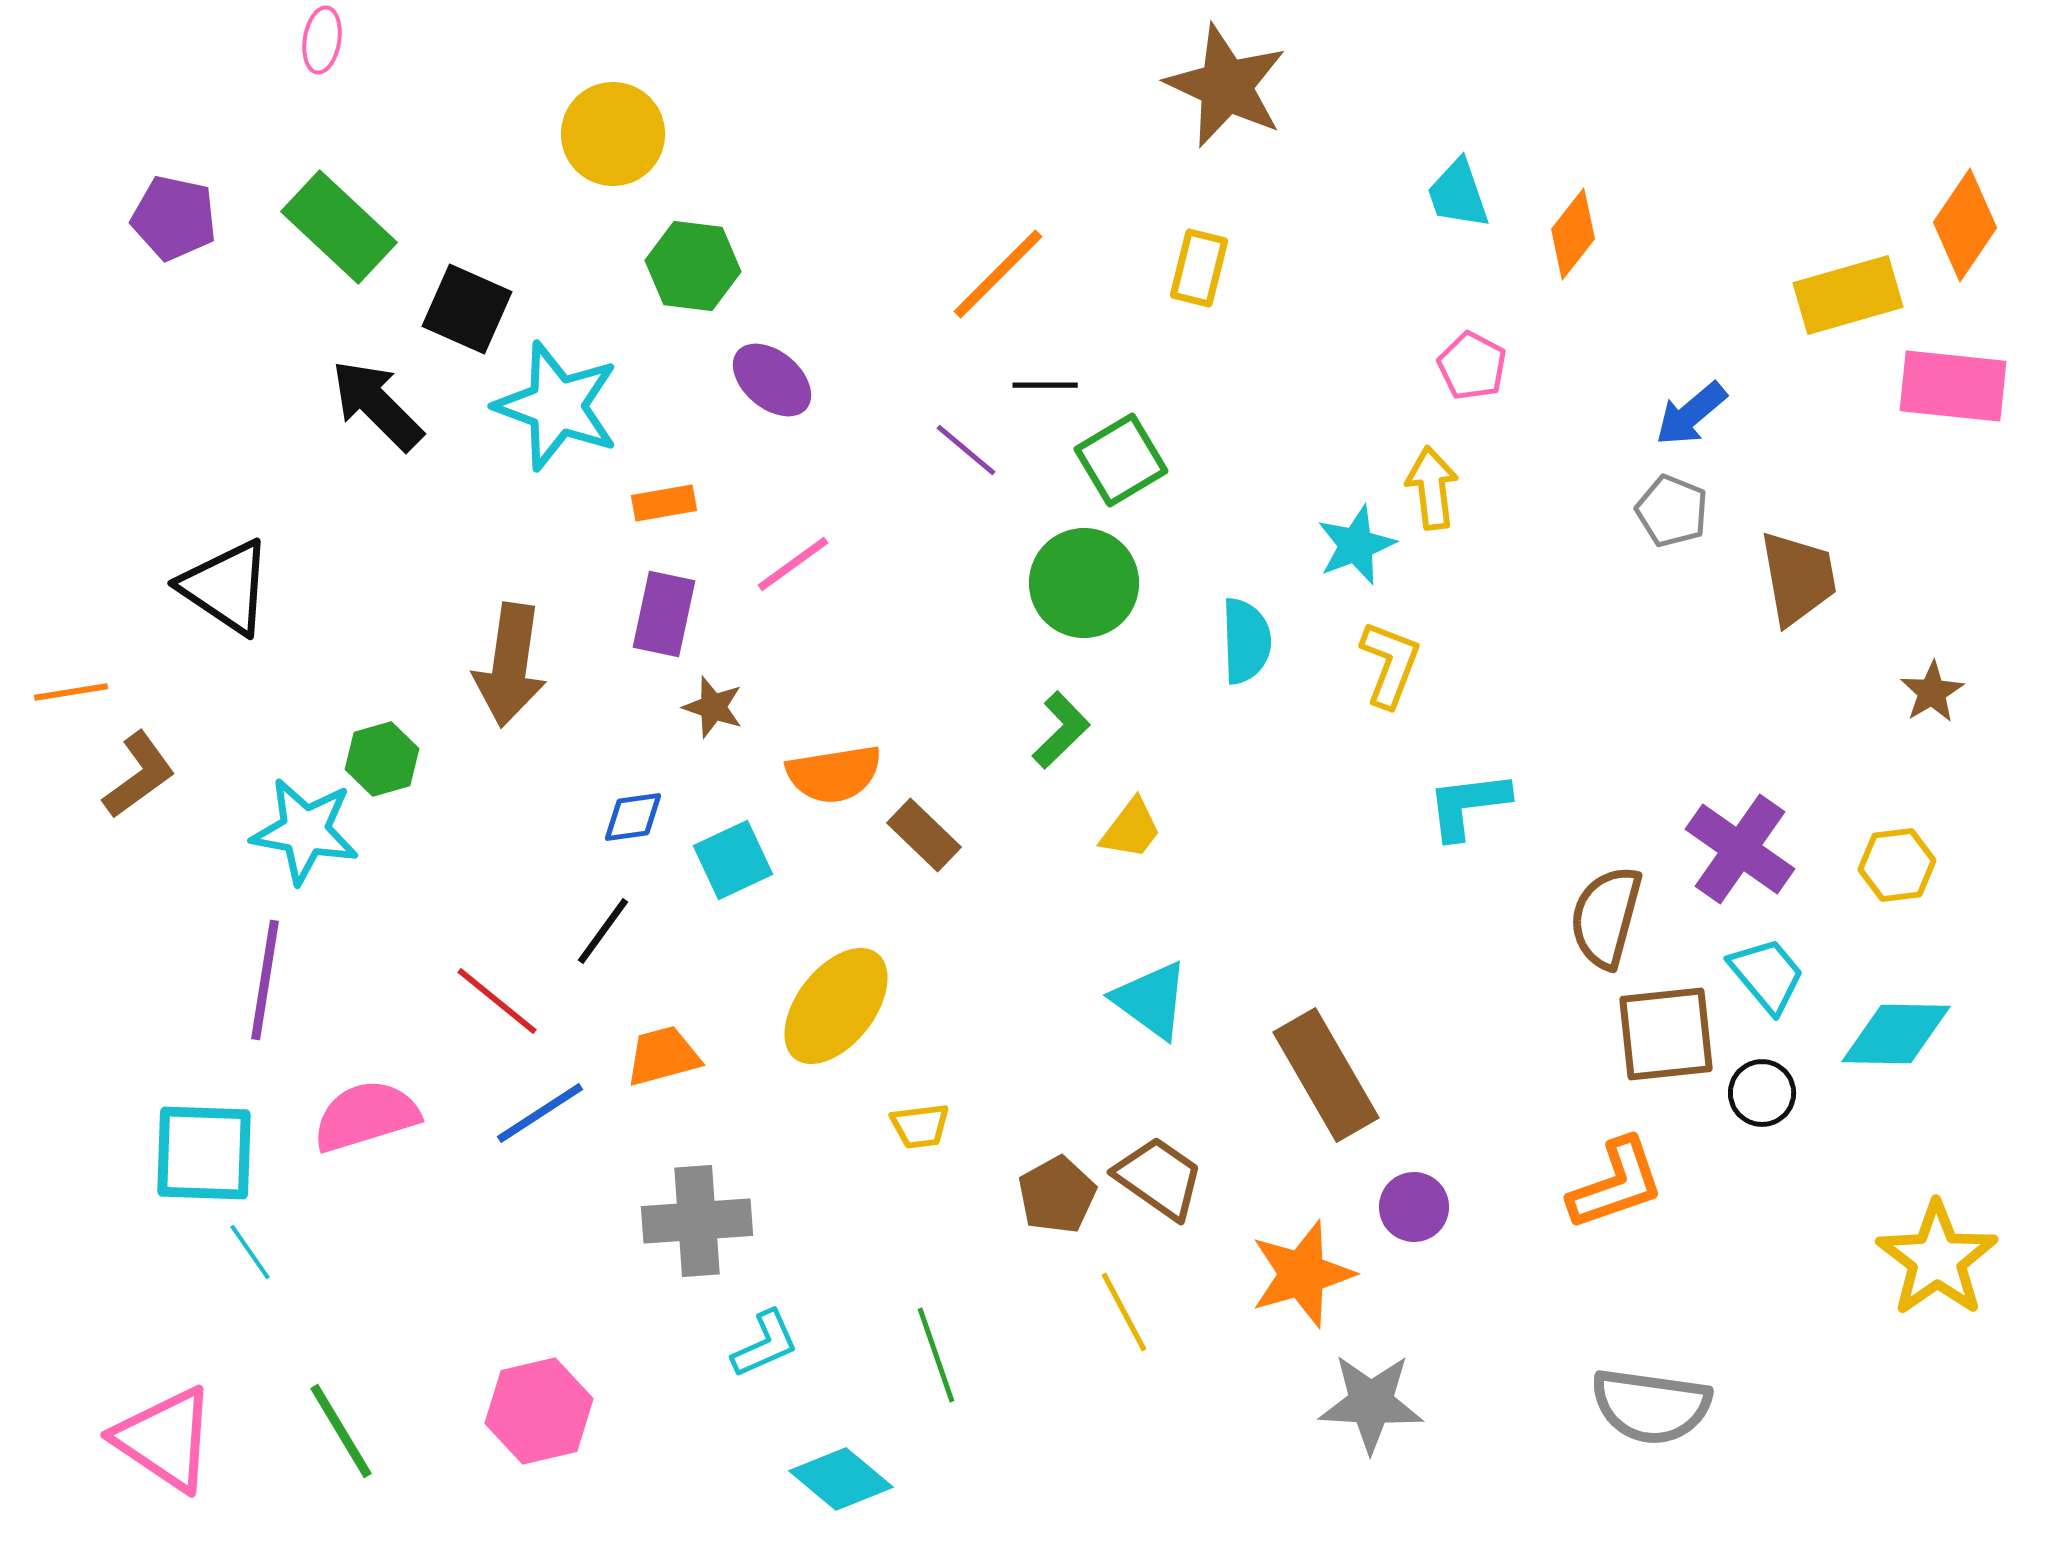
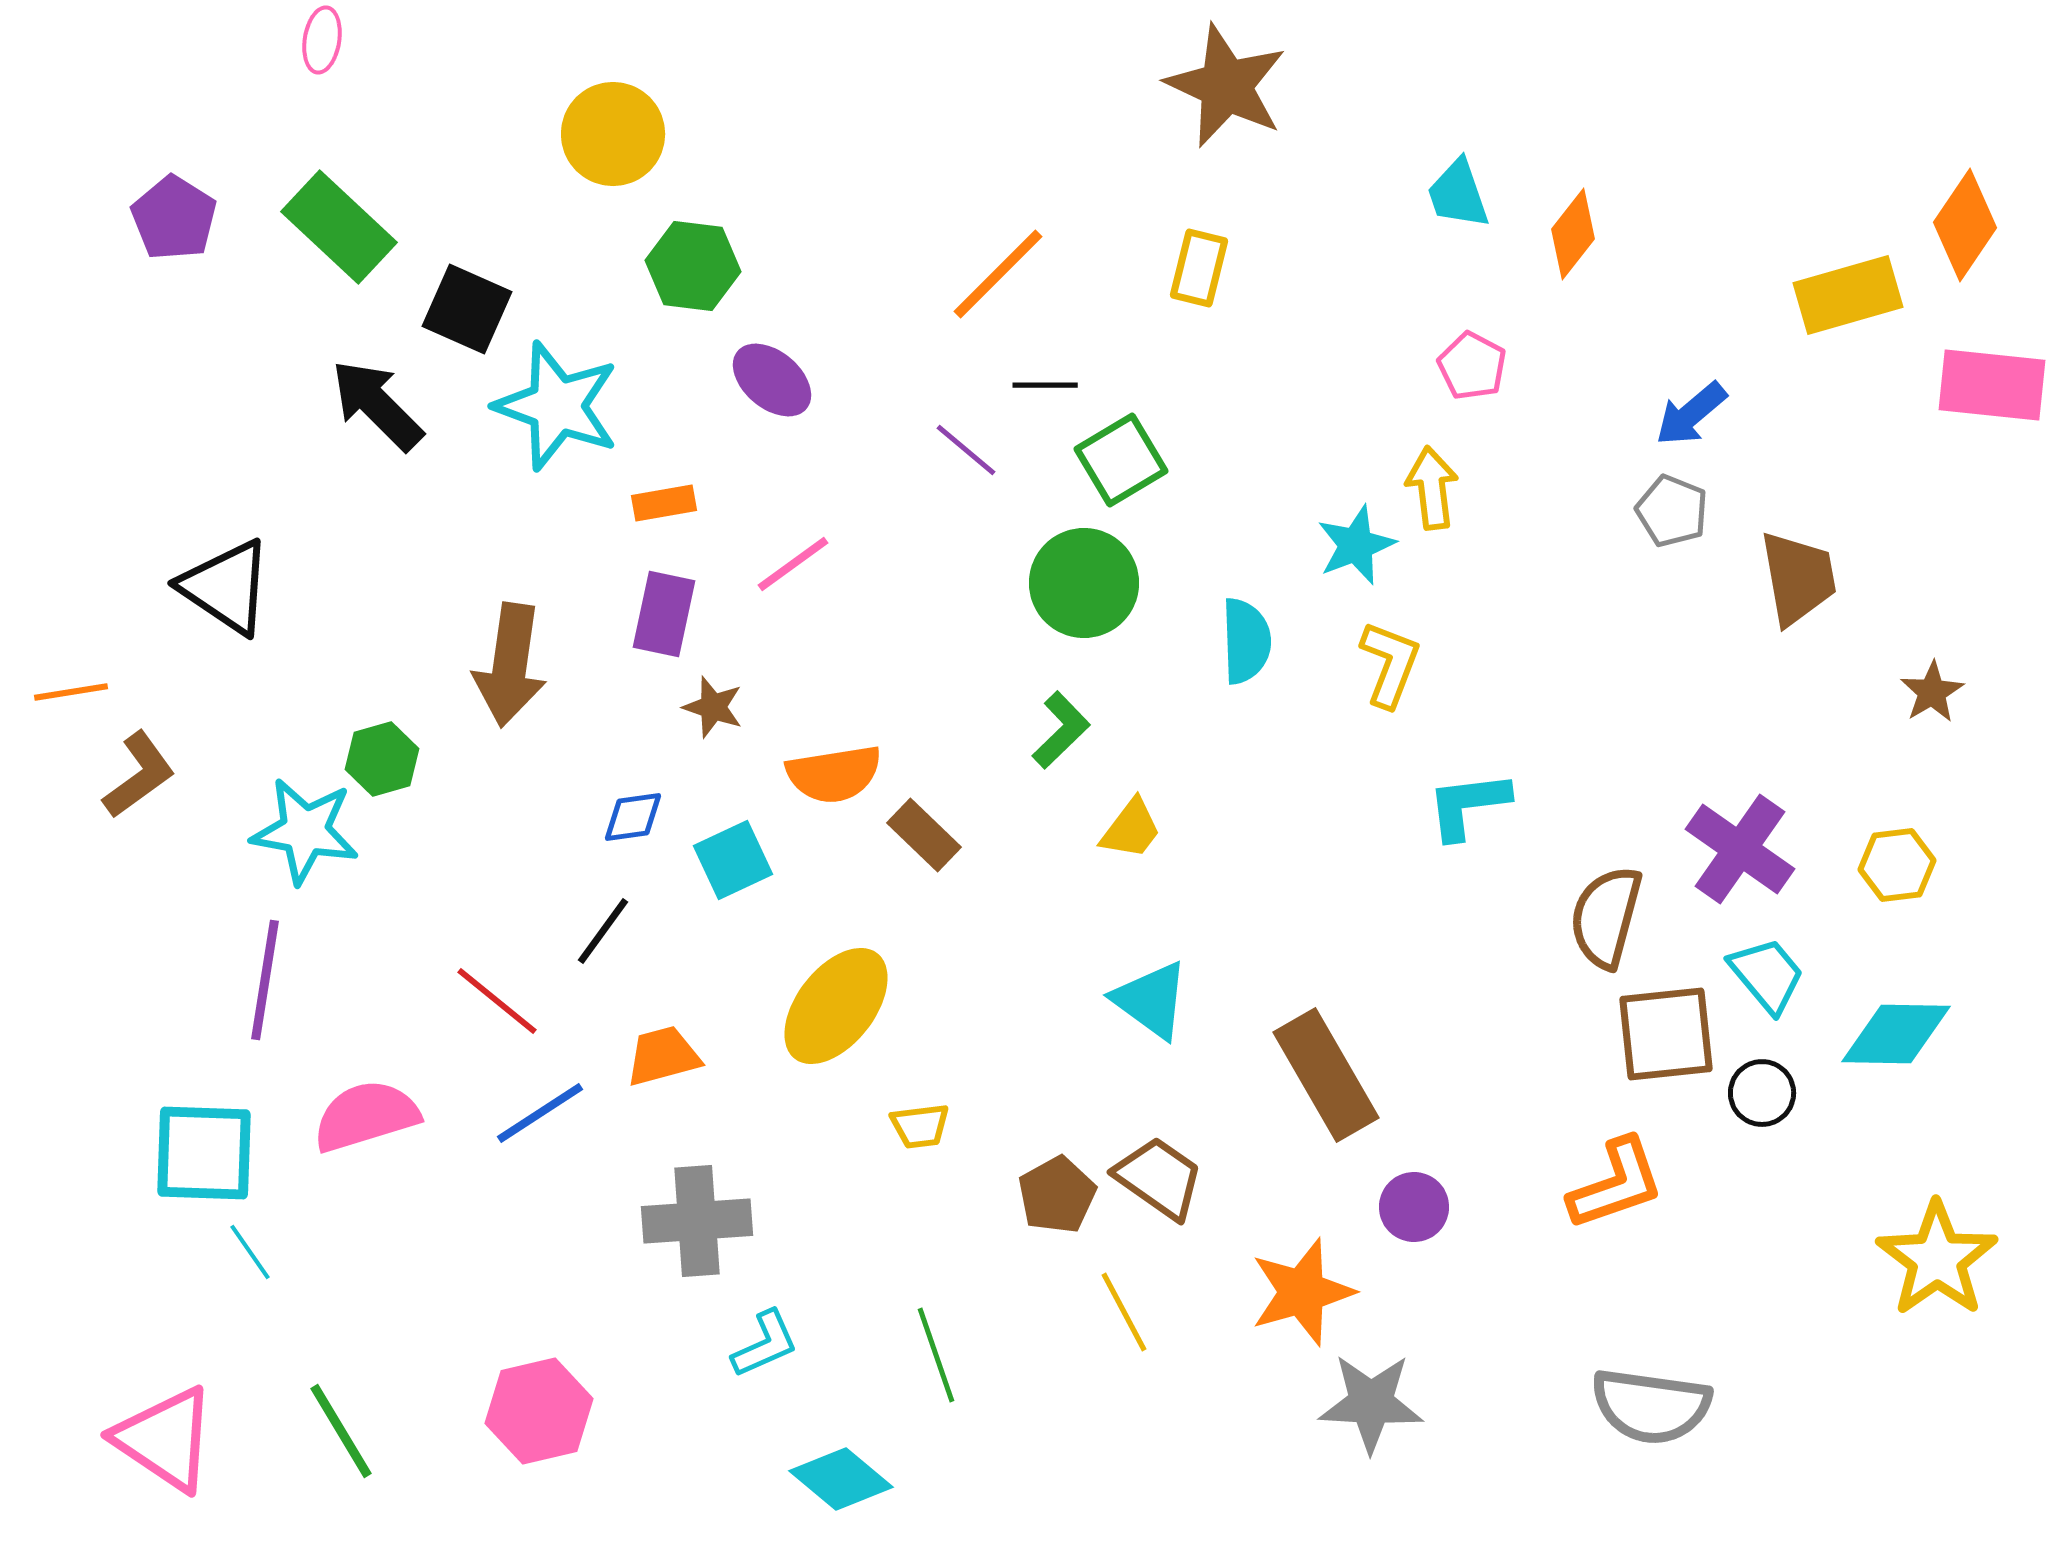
purple pentagon at (174, 218): rotated 20 degrees clockwise
pink rectangle at (1953, 386): moved 39 px right, 1 px up
orange star at (1302, 1274): moved 18 px down
